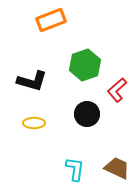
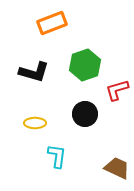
orange rectangle: moved 1 px right, 3 px down
black L-shape: moved 2 px right, 9 px up
red L-shape: rotated 25 degrees clockwise
black circle: moved 2 px left
yellow ellipse: moved 1 px right
cyan L-shape: moved 18 px left, 13 px up
